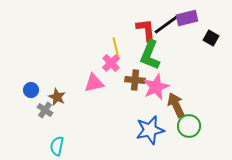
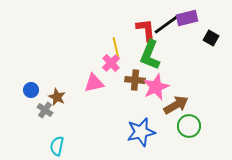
brown arrow: rotated 85 degrees clockwise
blue star: moved 9 px left, 2 px down
